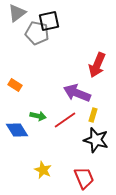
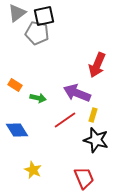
black square: moved 5 px left, 5 px up
green arrow: moved 18 px up
yellow star: moved 10 px left
